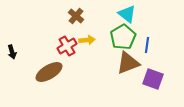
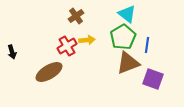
brown cross: rotated 14 degrees clockwise
